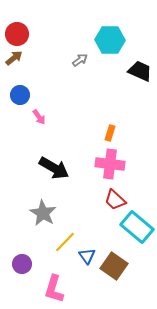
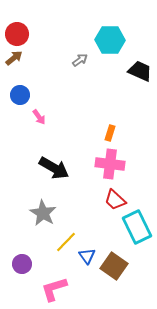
cyan rectangle: rotated 24 degrees clockwise
yellow line: moved 1 px right
pink L-shape: rotated 56 degrees clockwise
